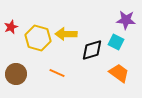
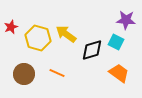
yellow arrow: rotated 35 degrees clockwise
brown circle: moved 8 px right
